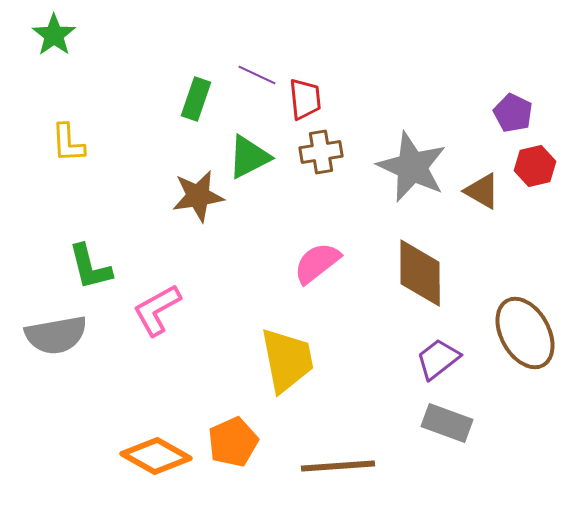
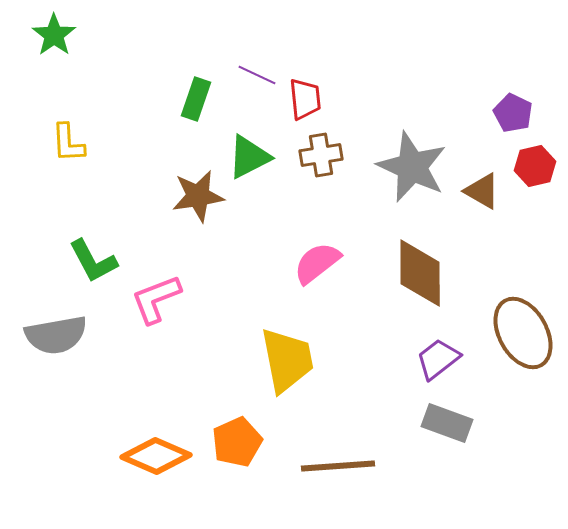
brown cross: moved 3 px down
green L-shape: moved 3 px right, 6 px up; rotated 14 degrees counterclockwise
pink L-shape: moved 1 px left, 11 px up; rotated 8 degrees clockwise
brown ellipse: moved 2 px left
orange pentagon: moved 4 px right
orange diamond: rotated 6 degrees counterclockwise
